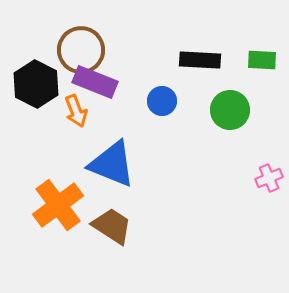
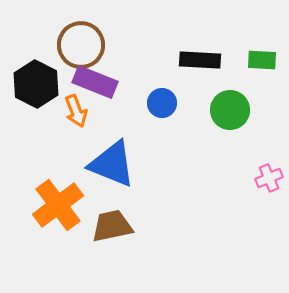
brown circle: moved 5 px up
blue circle: moved 2 px down
brown trapezoid: rotated 45 degrees counterclockwise
